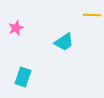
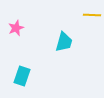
cyan trapezoid: rotated 40 degrees counterclockwise
cyan rectangle: moved 1 px left, 1 px up
